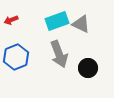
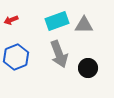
gray triangle: moved 3 px right, 1 px down; rotated 24 degrees counterclockwise
